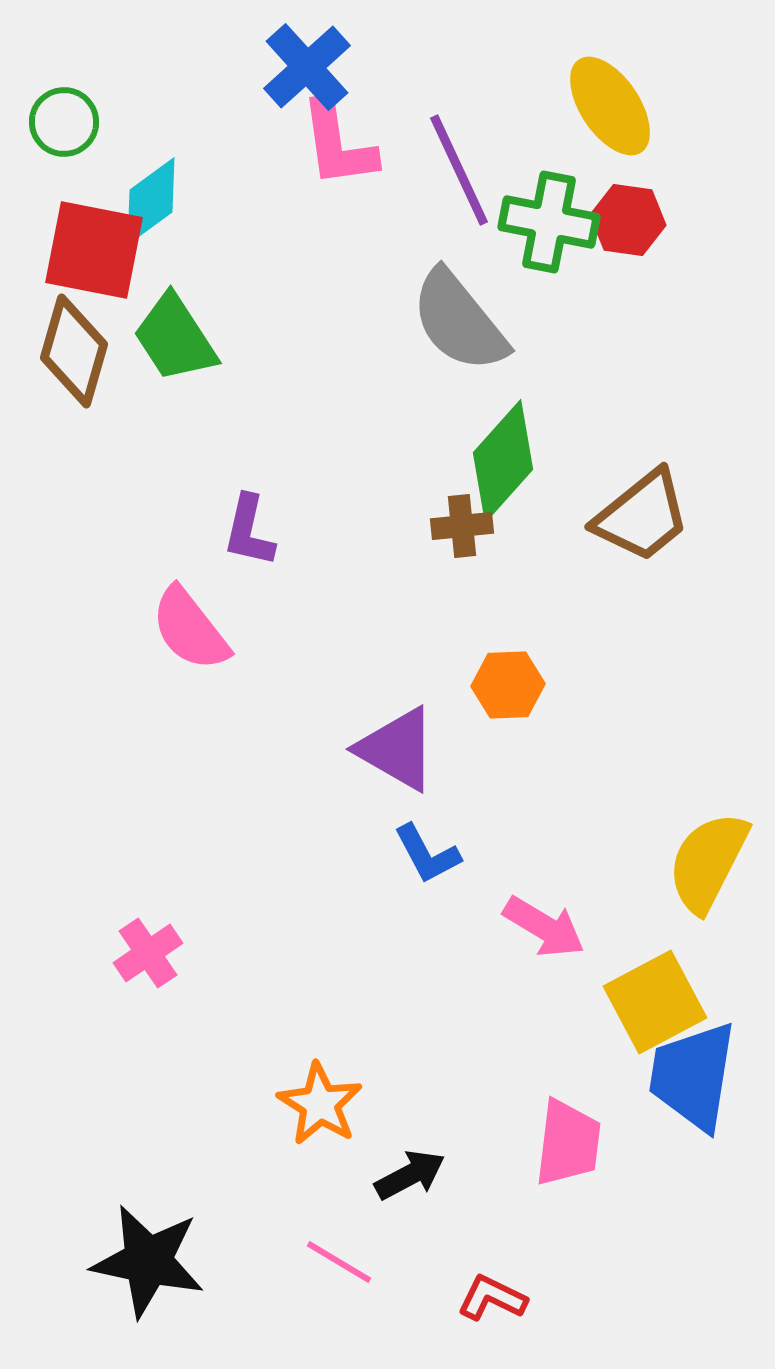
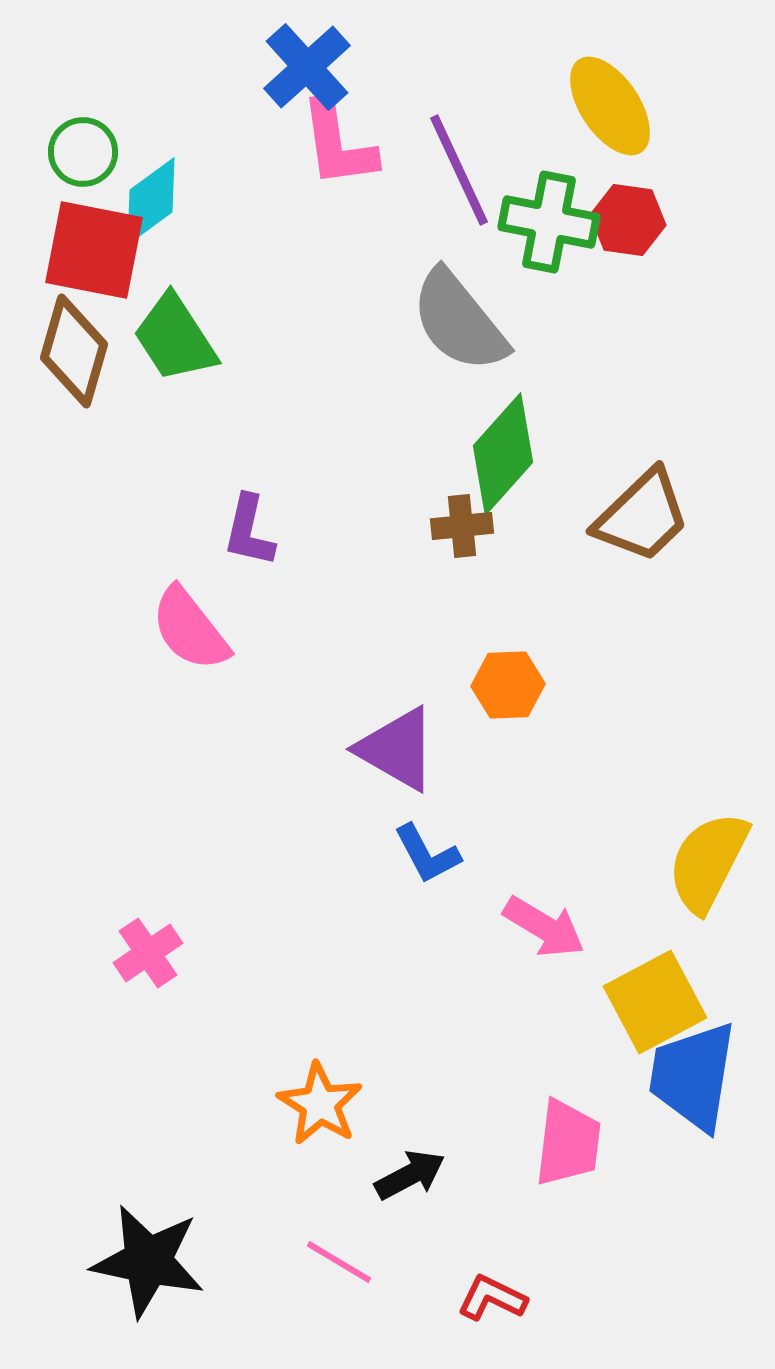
green circle: moved 19 px right, 30 px down
green diamond: moved 7 px up
brown trapezoid: rotated 5 degrees counterclockwise
